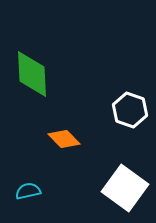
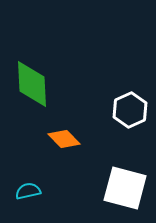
green diamond: moved 10 px down
white hexagon: rotated 16 degrees clockwise
white square: rotated 21 degrees counterclockwise
